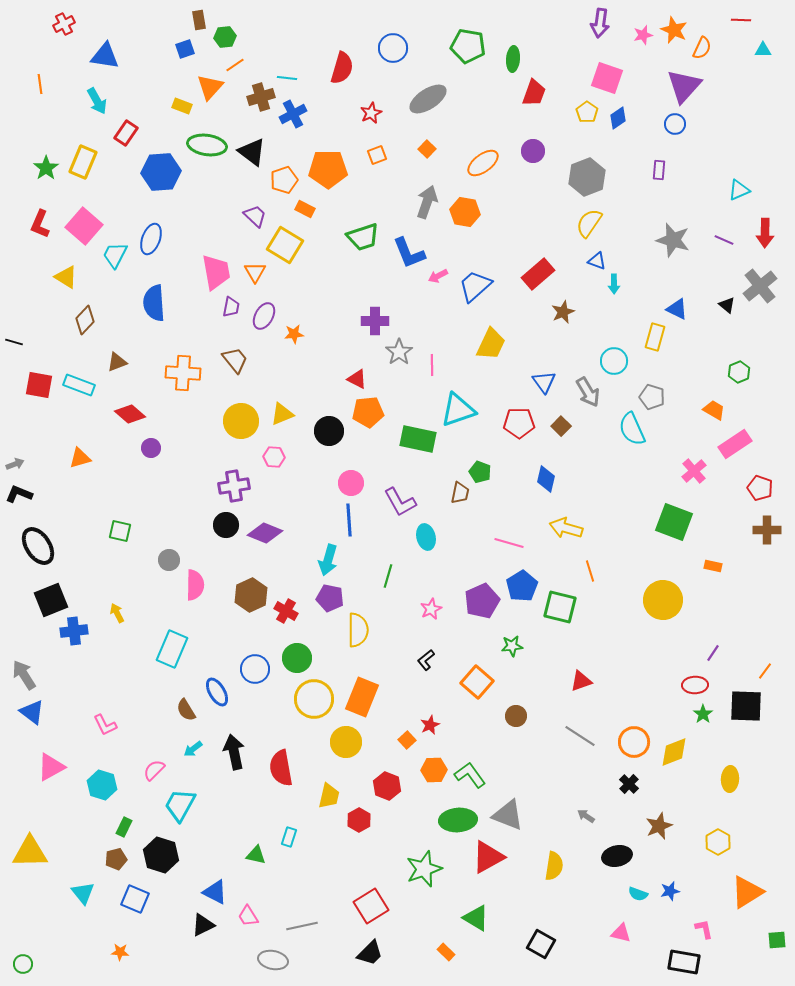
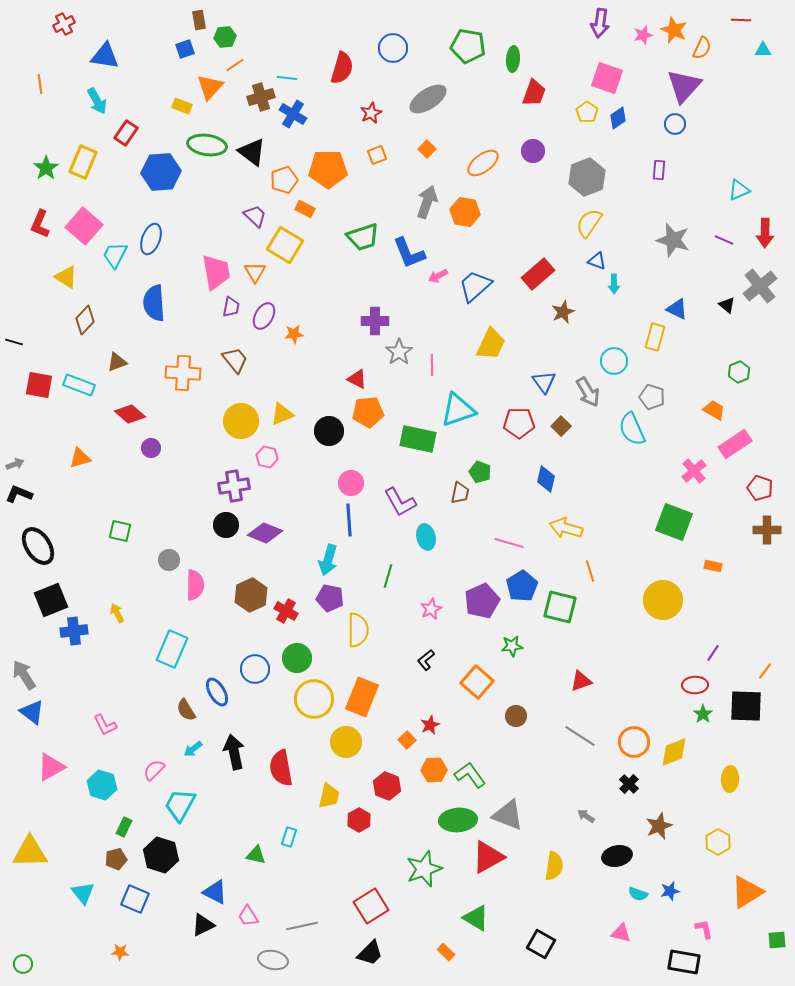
blue cross at (293, 114): rotated 32 degrees counterclockwise
pink hexagon at (274, 457): moved 7 px left; rotated 10 degrees clockwise
